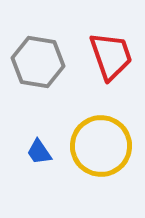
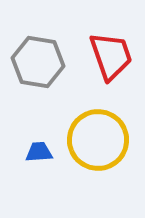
yellow circle: moved 3 px left, 6 px up
blue trapezoid: rotated 120 degrees clockwise
